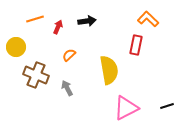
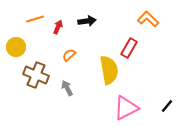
red rectangle: moved 7 px left, 3 px down; rotated 18 degrees clockwise
black line: rotated 32 degrees counterclockwise
